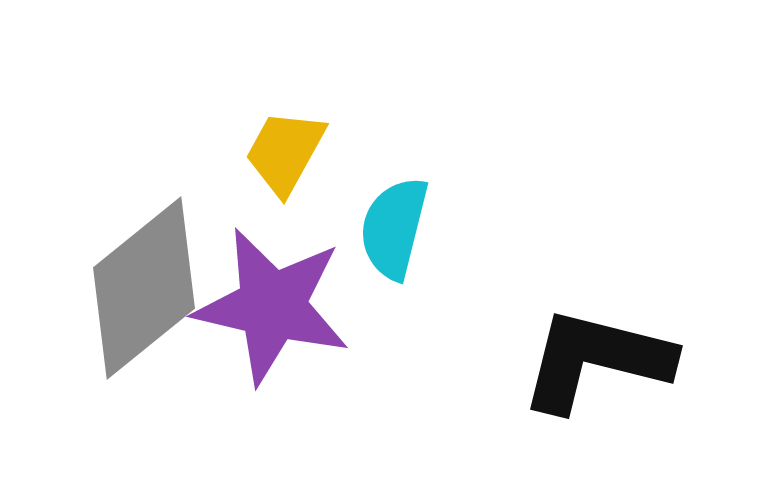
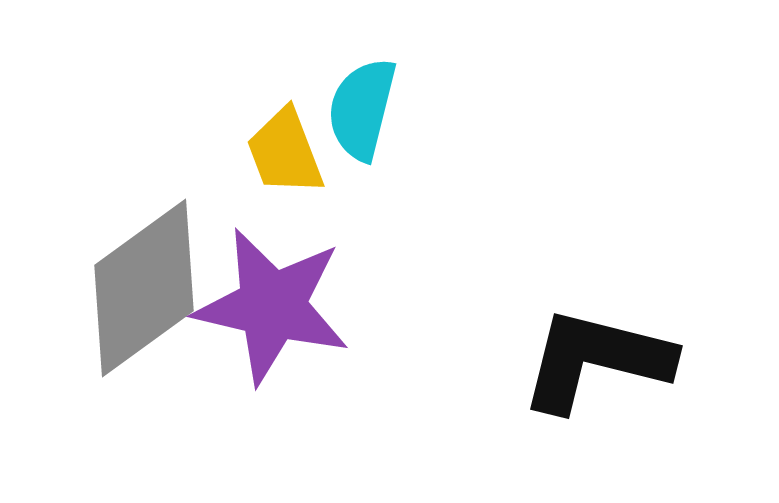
yellow trapezoid: rotated 50 degrees counterclockwise
cyan semicircle: moved 32 px left, 119 px up
gray diamond: rotated 3 degrees clockwise
